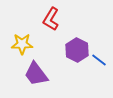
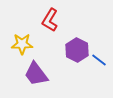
red L-shape: moved 1 px left, 1 px down
